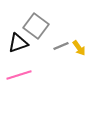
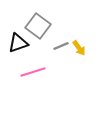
gray square: moved 2 px right
pink line: moved 14 px right, 3 px up
